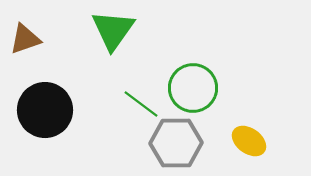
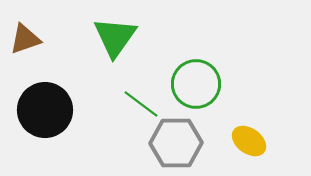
green triangle: moved 2 px right, 7 px down
green circle: moved 3 px right, 4 px up
